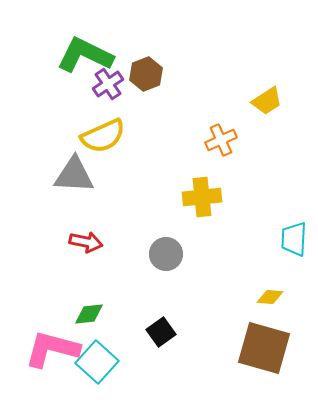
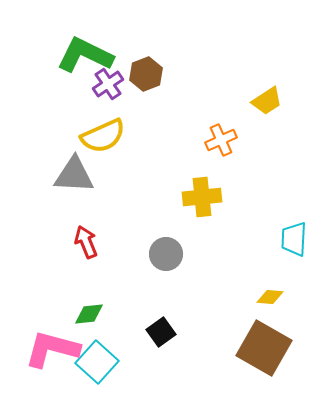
red arrow: rotated 124 degrees counterclockwise
brown square: rotated 14 degrees clockwise
